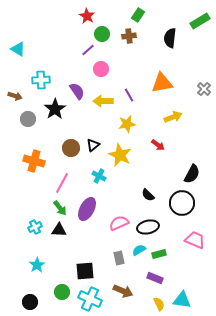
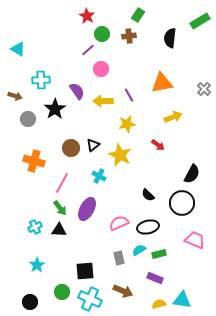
yellow semicircle at (159, 304): rotated 80 degrees counterclockwise
